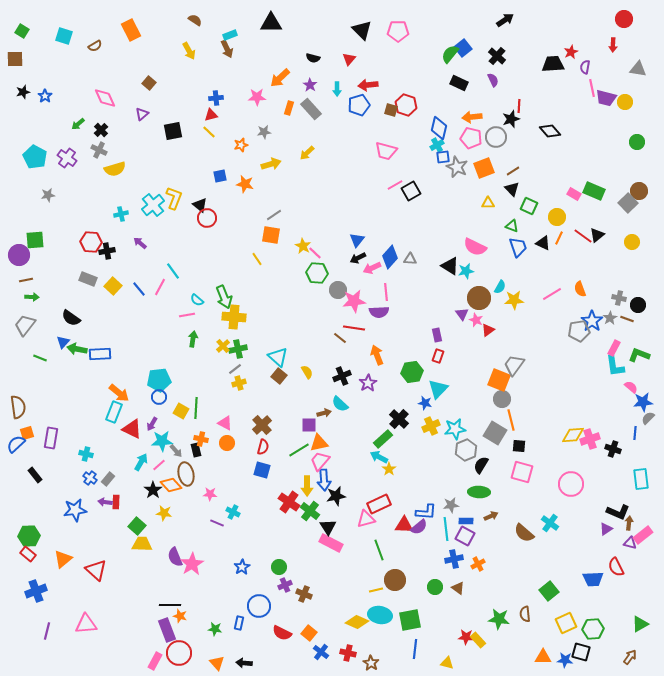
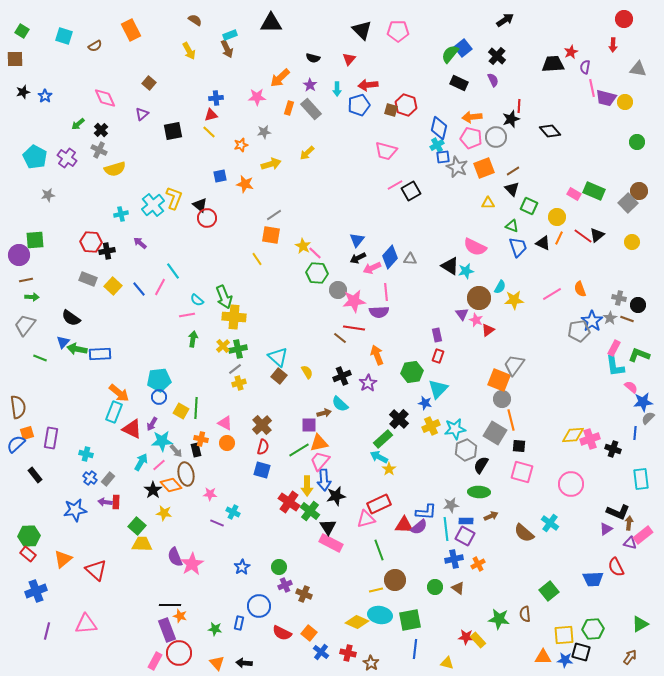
yellow square at (566, 623): moved 2 px left, 12 px down; rotated 20 degrees clockwise
